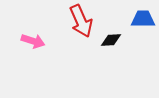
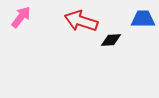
red arrow: rotated 132 degrees clockwise
pink arrow: moved 12 px left, 24 px up; rotated 70 degrees counterclockwise
